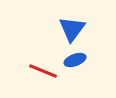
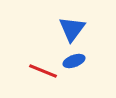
blue ellipse: moved 1 px left, 1 px down
